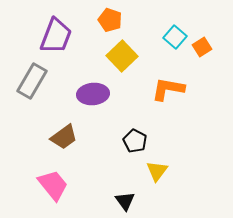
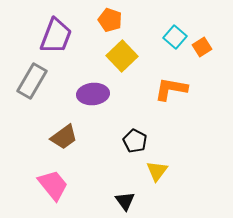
orange L-shape: moved 3 px right
